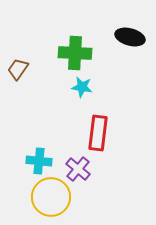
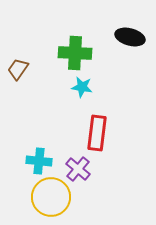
red rectangle: moved 1 px left
